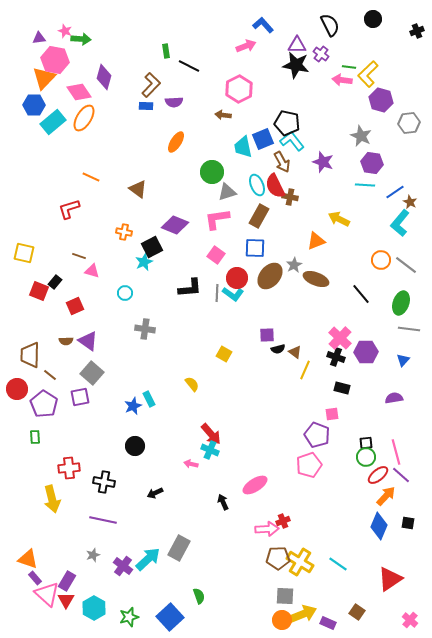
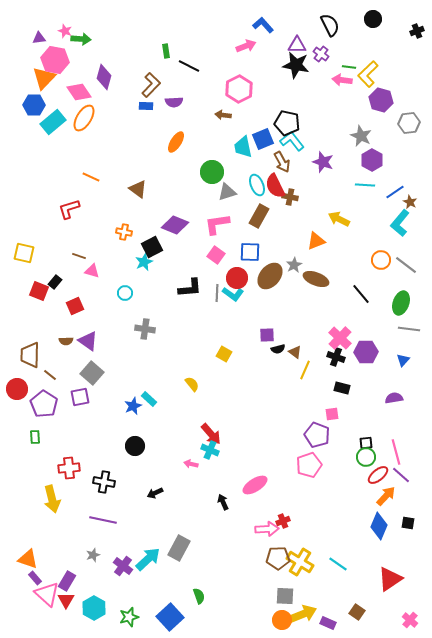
purple hexagon at (372, 163): moved 3 px up; rotated 20 degrees clockwise
pink L-shape at (217, 219): moved 5 px down
blue square at (255, 248): moved 5 px left, 4 px down
cyan rectangle at (149, 399): rotated 21 degrees counterclockwise
